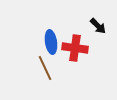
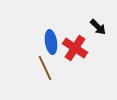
black arrow: moved 1 px down
red cross: rotated 25 degrees clockwise
